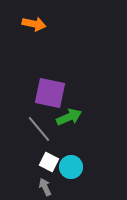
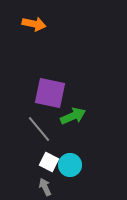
green arrow: moved 4 px right, 1 px up
cyan circle: moved 1 px left, 2 px up
